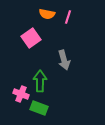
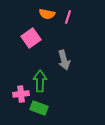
pink cross: rotated 28 degrees counterclockwise
